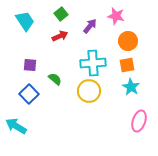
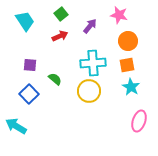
pink star: moved 3 px right, 1 px up
